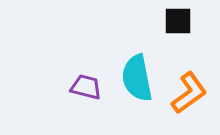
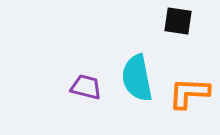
black square: rotated 8 degrees clockwise
orange L-shape: rotated 141 degrees counterclockwise
